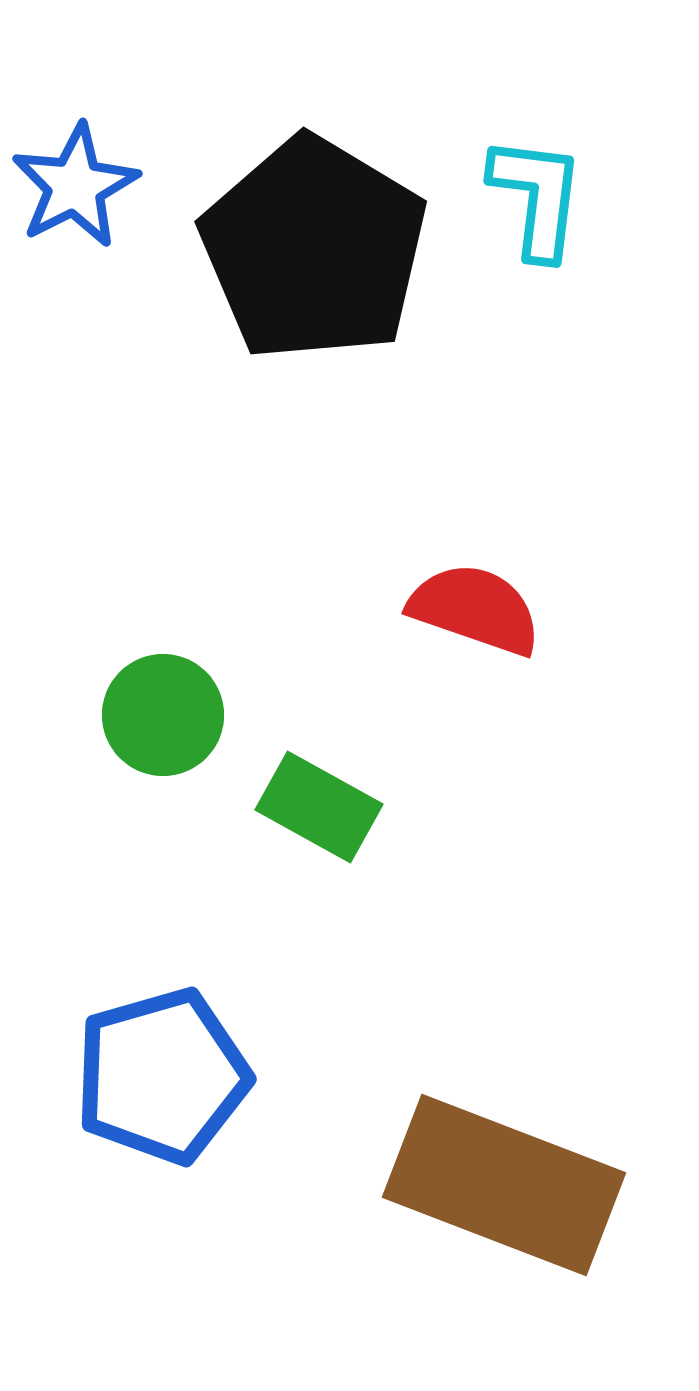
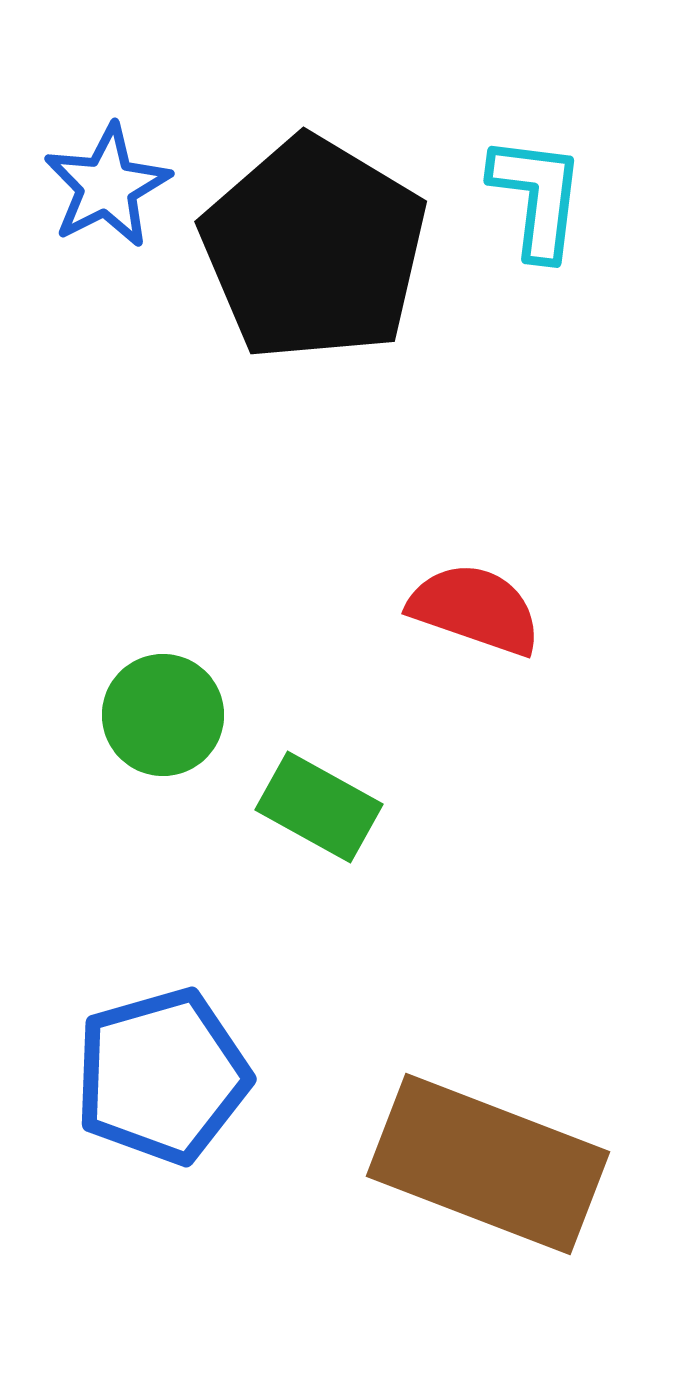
blue star: moved 32 px right
brown rectangle: moved 16 px left, 21 px up
